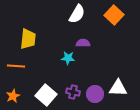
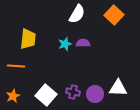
cyan star: moved 3 px left, 14 px up; rotated 24 degrees counterclockwise
